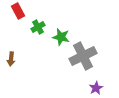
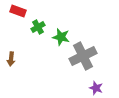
red rectangle: rotated 42 degrees counterclockwise
purple star: rotated 24 degrees counterclockwise
